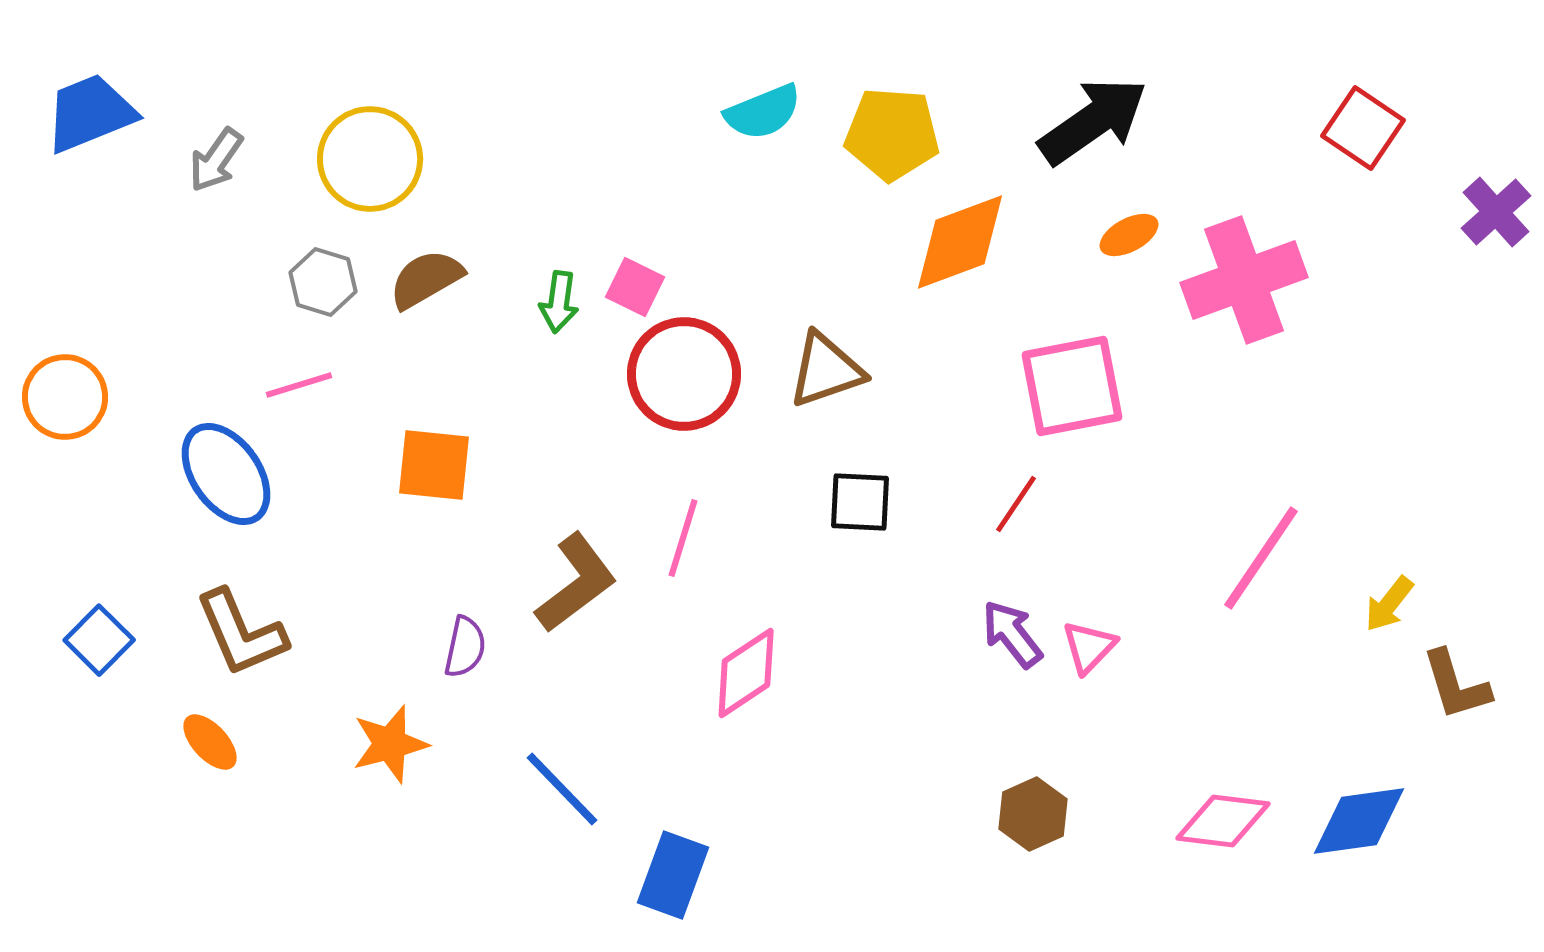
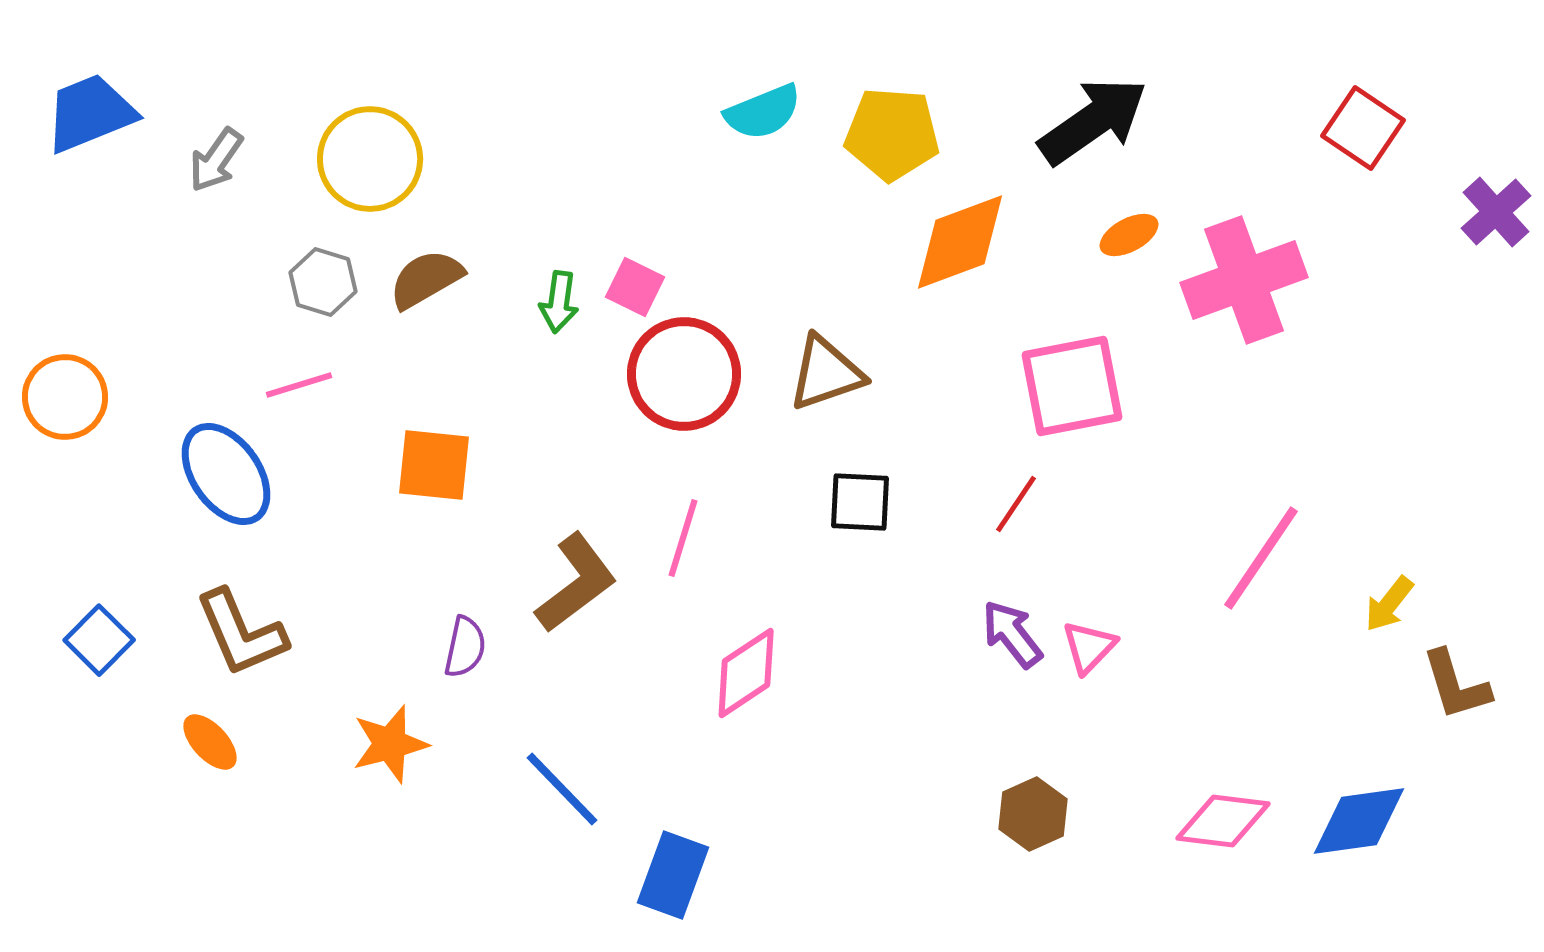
brown triangle at (826, 370): moved 3 px down
